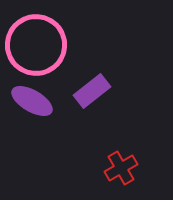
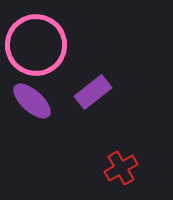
purple rectangle: moved 1 px right, 1 px down
purple ellipse: rotated 12 degrees clockwise
